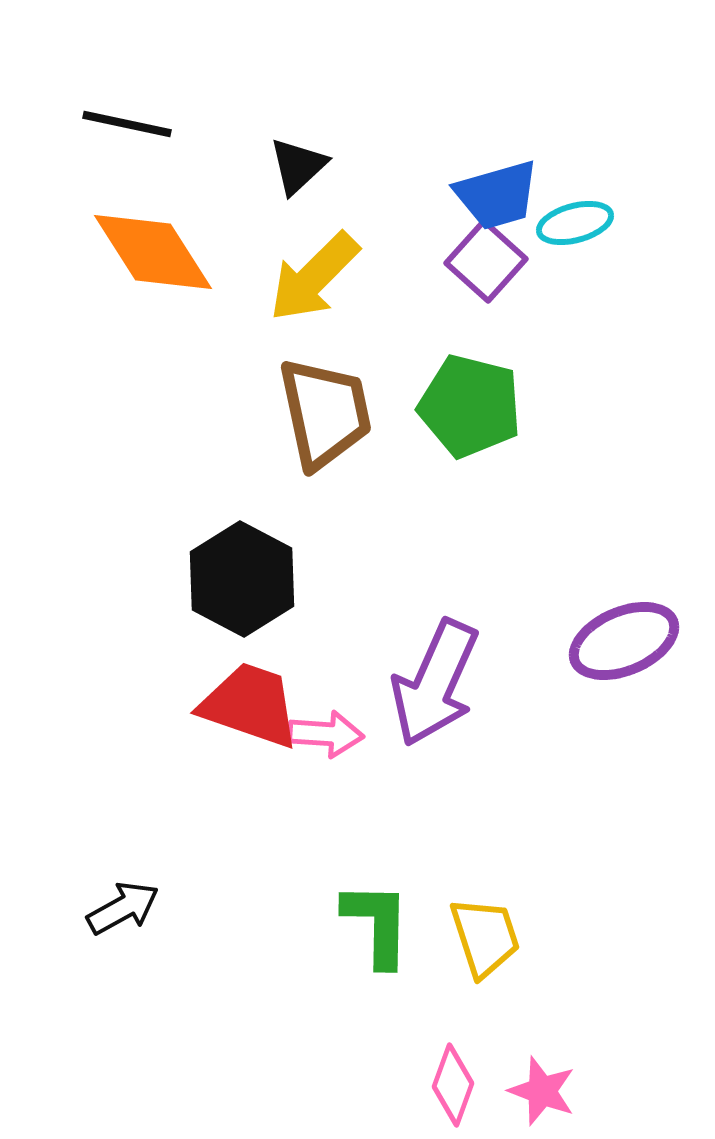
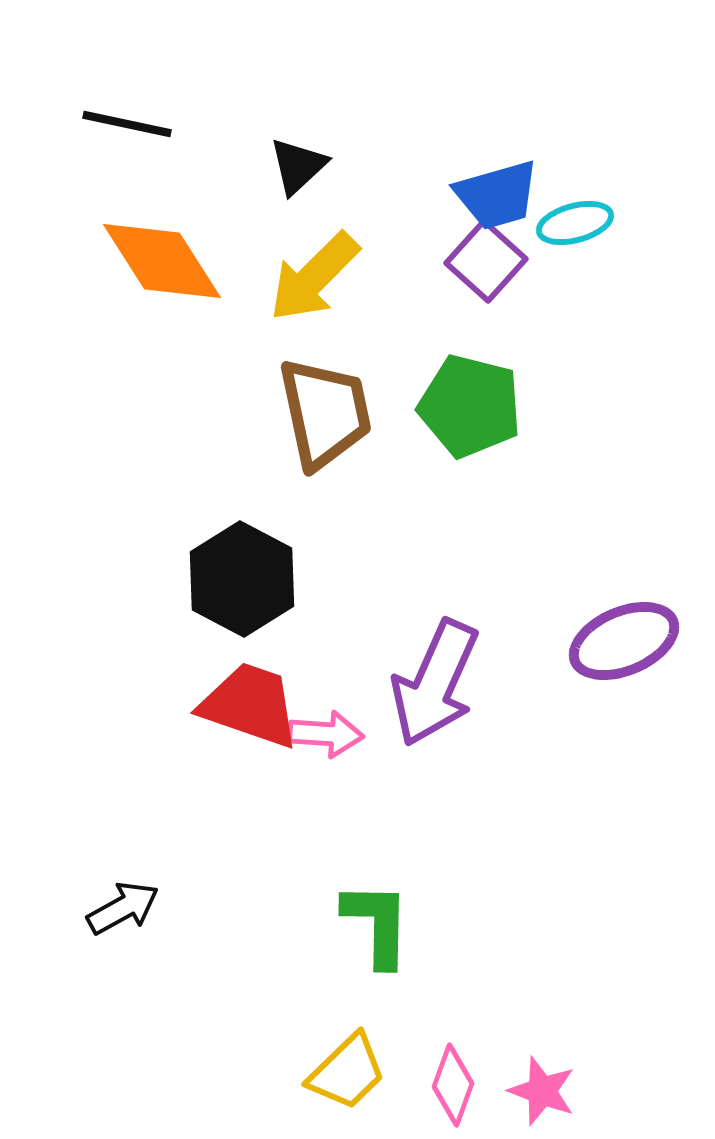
orange diamond: moved 9 px right, 9 px down
yellow trapezoid: moved 138 px left, 135 px down; rotated 64 degrees clockwise
